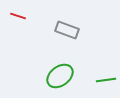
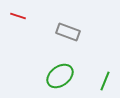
gray rectangle: moved 1 px right, 2 px down
green line: moved 1 px left, 1 px down; rotated 60 degrees counterclockwise
